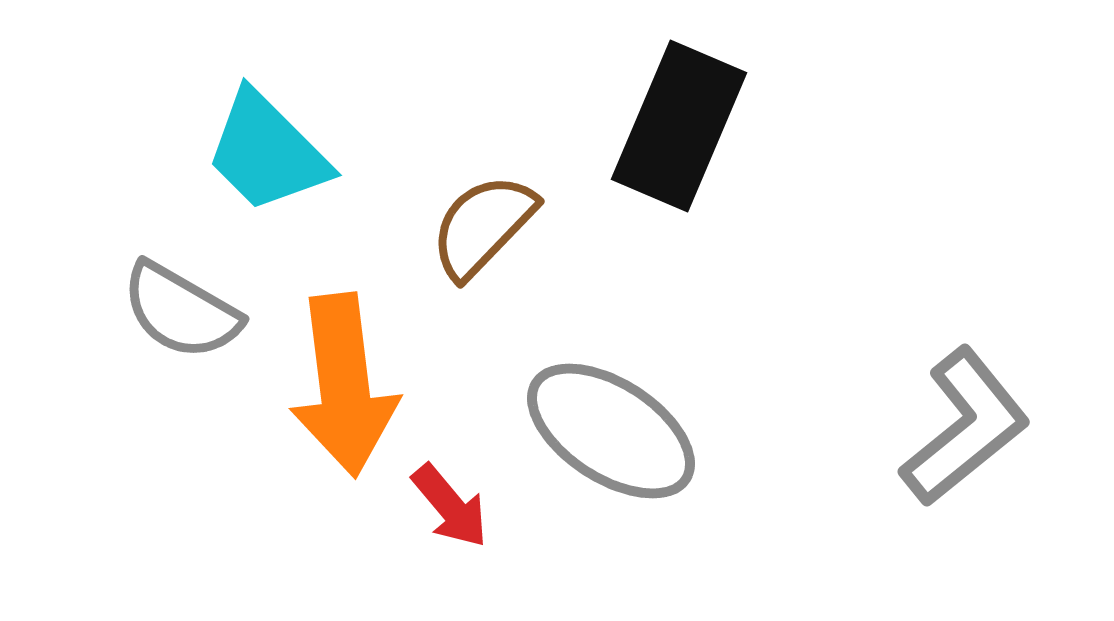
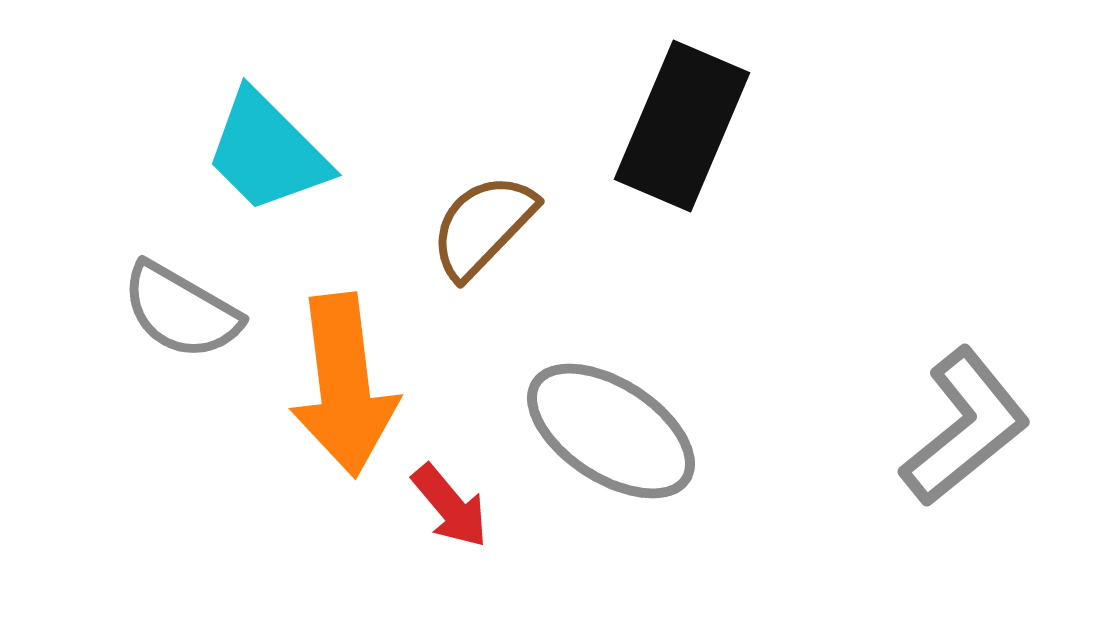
black rectangle: moved 3 px right
